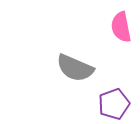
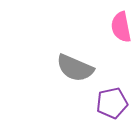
purple pentagon: moved 2 px left, 1 px up; rotated 8 degrees clockwise
